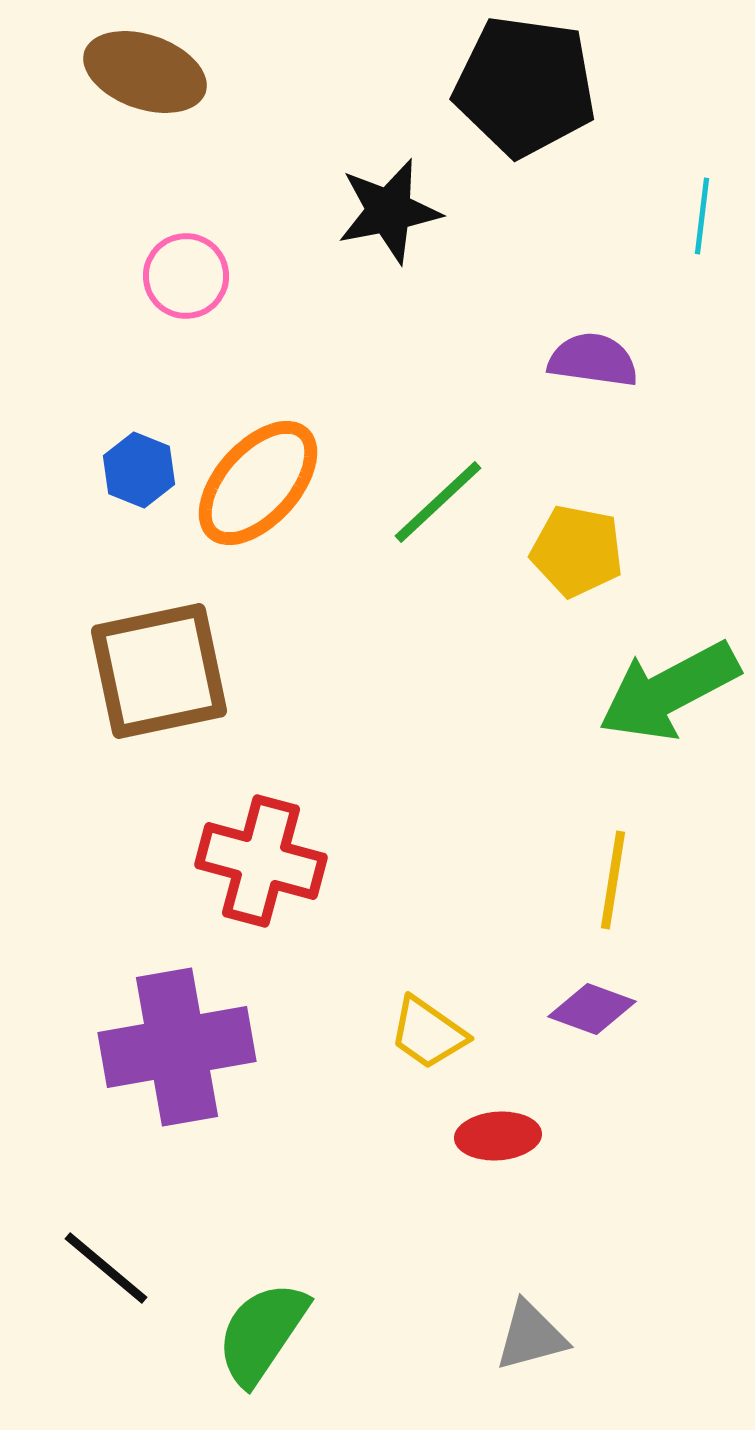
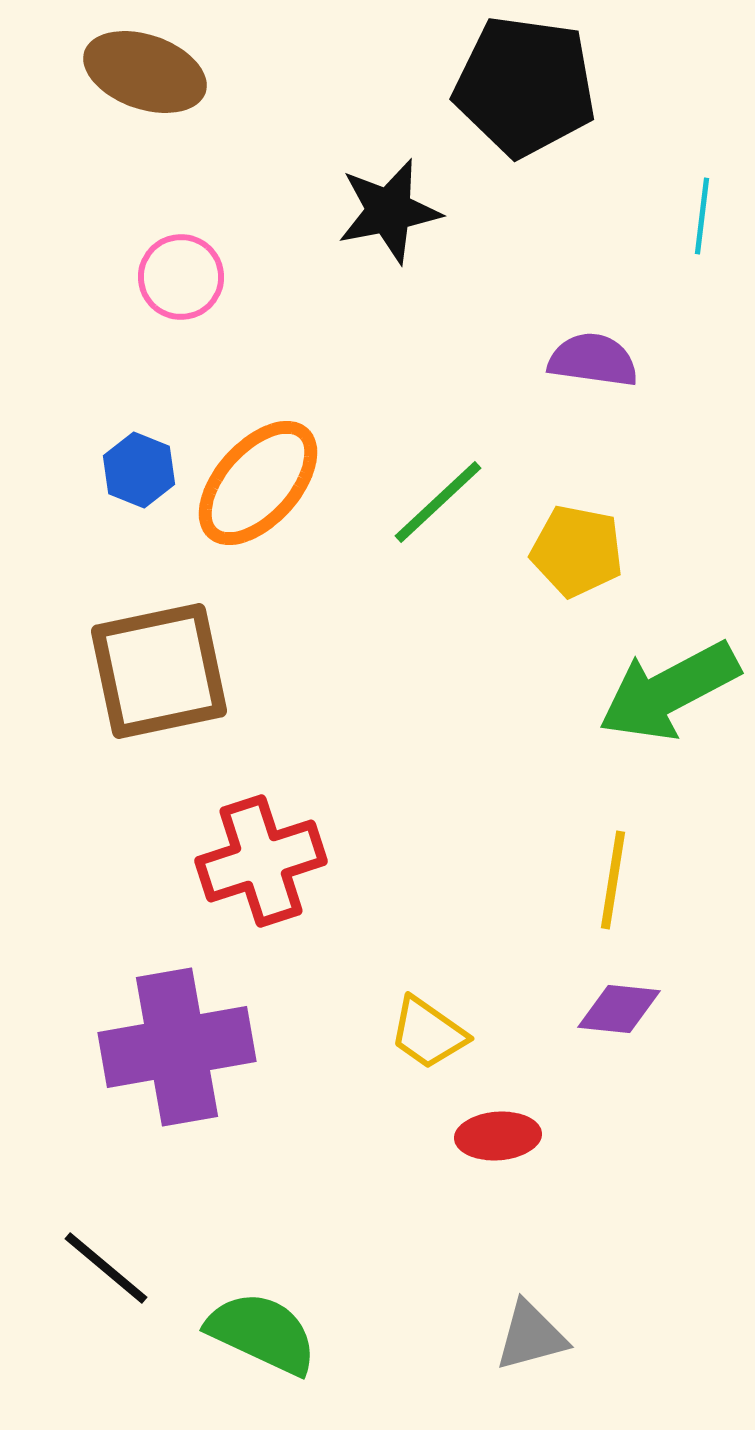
pink circle: moved 5 px left, 1 px down
red cross: rotated 33 degrees counterclockwise
purple diamond: moved 27 px right; rotated 14 degrees counterclockwise
green semicircle: rotated 81 degrees clockwise
